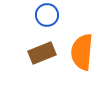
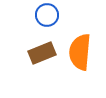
orange semicircle: moved 2 px left
